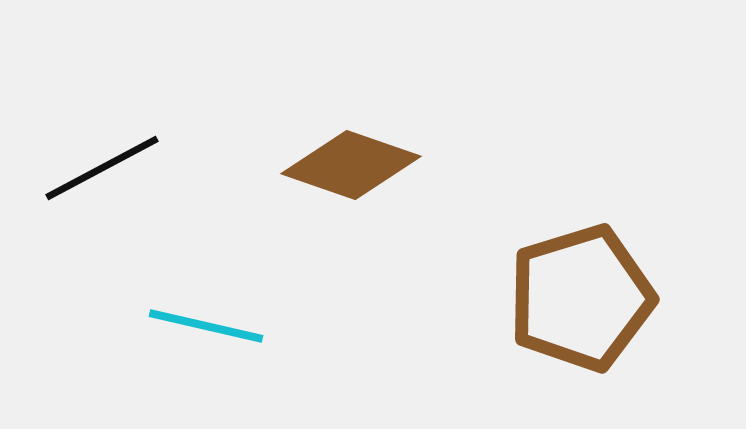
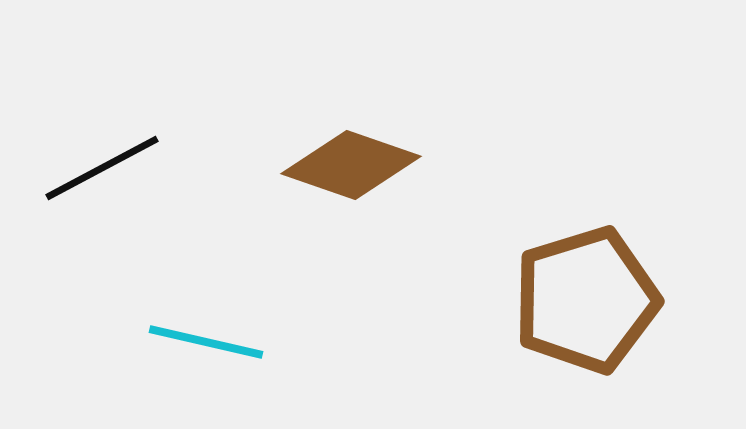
brown pentagon: moved 5 px right, 2 px down
cyan line: moved 16 px down
